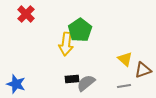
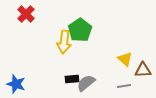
yellow arrow: moved 2 px left, 2 px up
brown triangle: rotated 18 degrees clockwise
